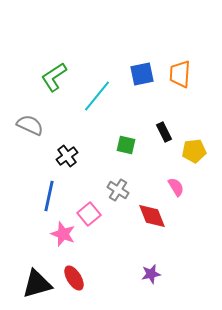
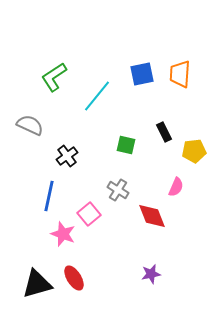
pink semicircle: rotated 54 degrees clockwise
